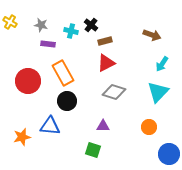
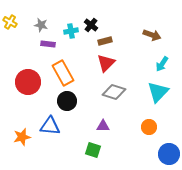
cyan cross: rotated 24 degrees counterclockwise
red triangle: rotated 18 degrees counterclockwise
red circle: moved 1 px down
